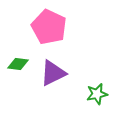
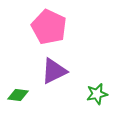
green diamond: moved 31 px down
purple triangle: moved 1 px right, 2 px up
